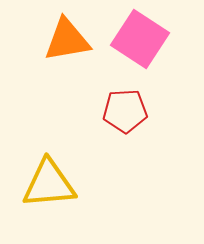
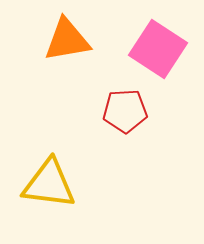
pink square: moved 18 px right, 10 px down
yellow triangle: rotated 12 degrees clockwise
